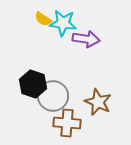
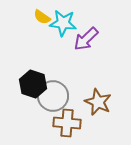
yellow semicircle: moved 1 px left, 2 px up
purple arrow: rotated 128 degrees clockwise
